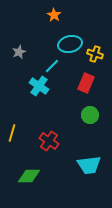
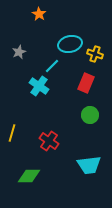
orange star: moved 15 px left, 1 px up
